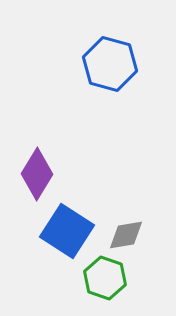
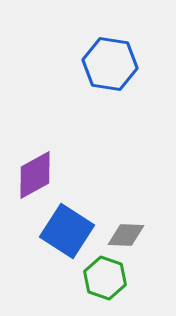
blue hexagon: rotated 6 degrees counterclockwise
purple diamond: moved 2 px left, 1 px down; rotated 30 degrees clockwise
gray diamond: rotated 12 degrees clockwise
